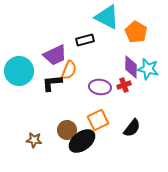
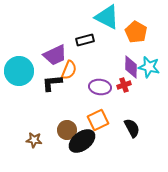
cyan star: moved 1 px right, 2 px up
black semicircle: rotated 66 degrees counterclockwise
